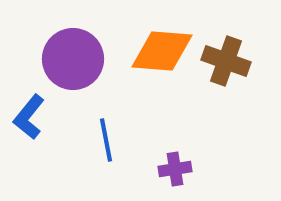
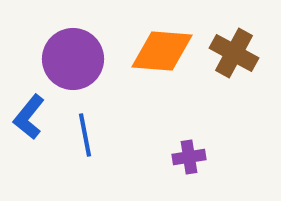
brown cross: moved 8 px right, 8 px up; rotated 9 degrees clockwise
blue line: moved 21 px left, 5 px up
purple cross: moved 14 px right, 12 px up
